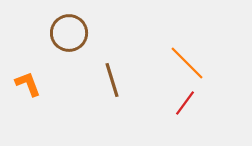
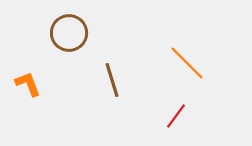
red line: moved 9 px left, 13 px down
